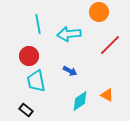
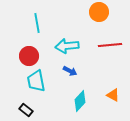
cyan line: moved 1 px left, 1 px up
cyan arrow: moved 2 px left, 12 px down
red line: rotated 40 degrees clockwise
orange triangle: moved 6 px right
cyan diamond: rotated 15 degrees counterclockwise
